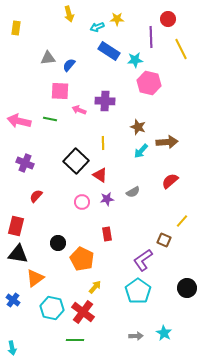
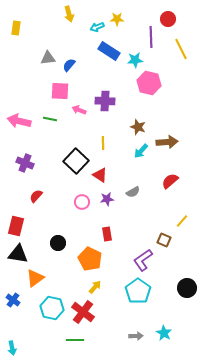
orange pentagon at (82, 259): moved 8 px right
